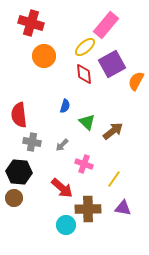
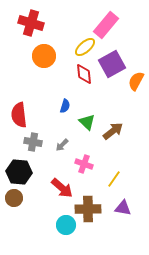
gray cross: moved 1 px right
